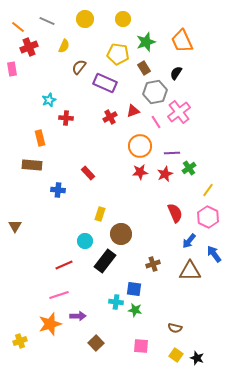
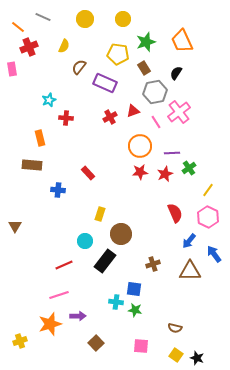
gray line at (47, 21): moved 4 px left, 4 px up
